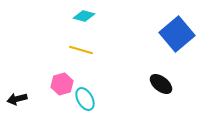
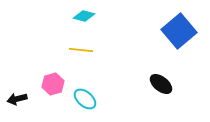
blue square: moved 2 px right, 3 px up
yellow line: rotated 10 degrees counterclockwise
pink hexagon: moved 9 px left
cyan ellipse: rotated 20 degrees counterclockwise
